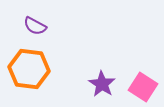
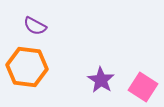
orange hexagon: moved 2 px left, 2 px up
purple star: moved 1 px left, 4 px up
